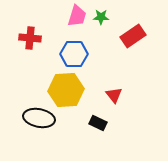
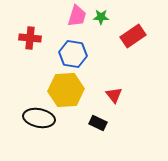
blue hexagon: moved 1 px left; rotated 8 degrees clockwise
